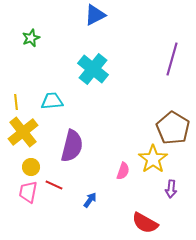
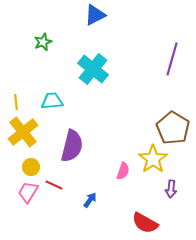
green star: moved 12 px right, 4 px down
pink trapezoid: rotated 20 degrees clockwise
